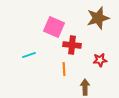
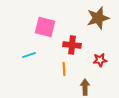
pink square: moved 9 px left; rotated 10 degrees counterclockwise
